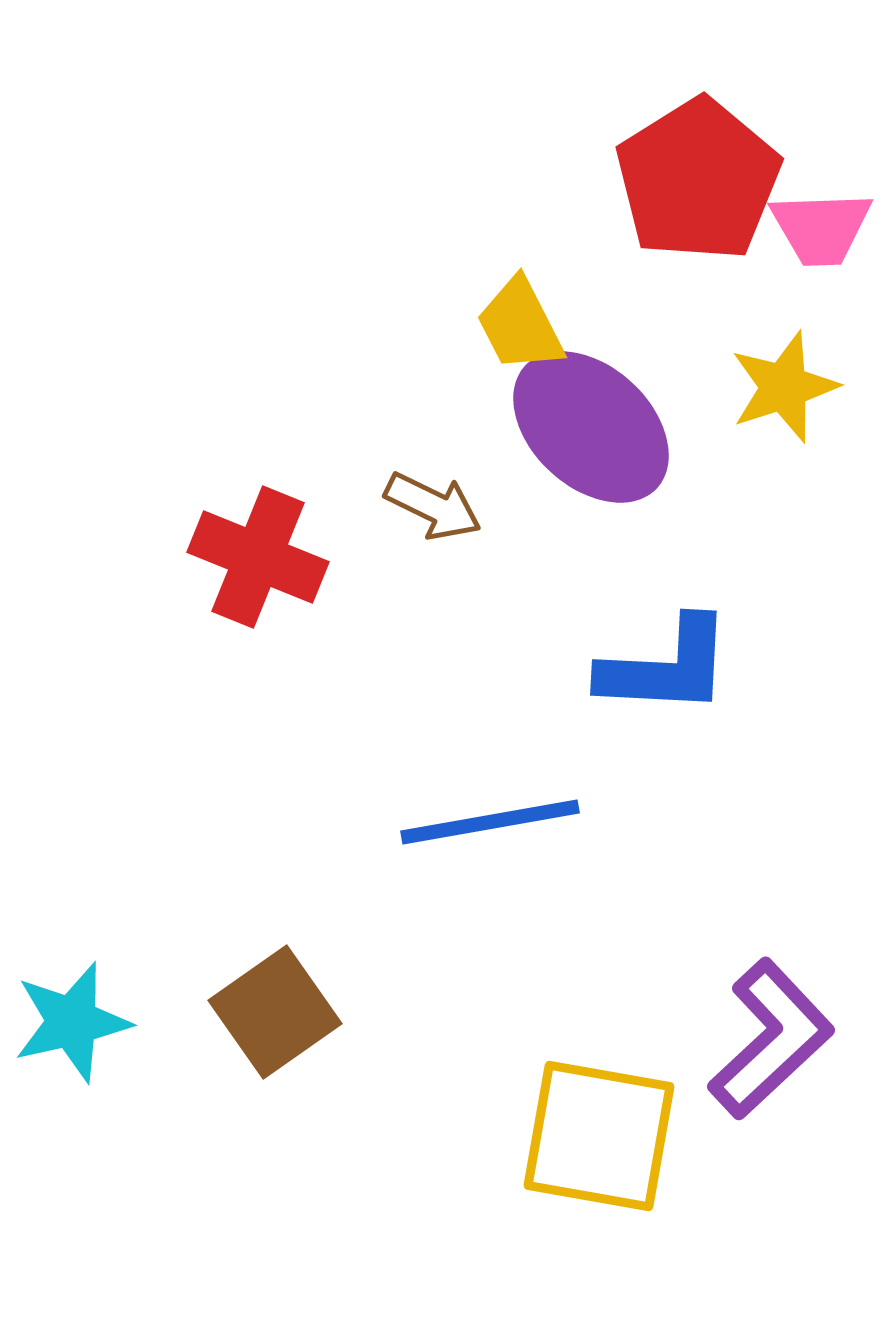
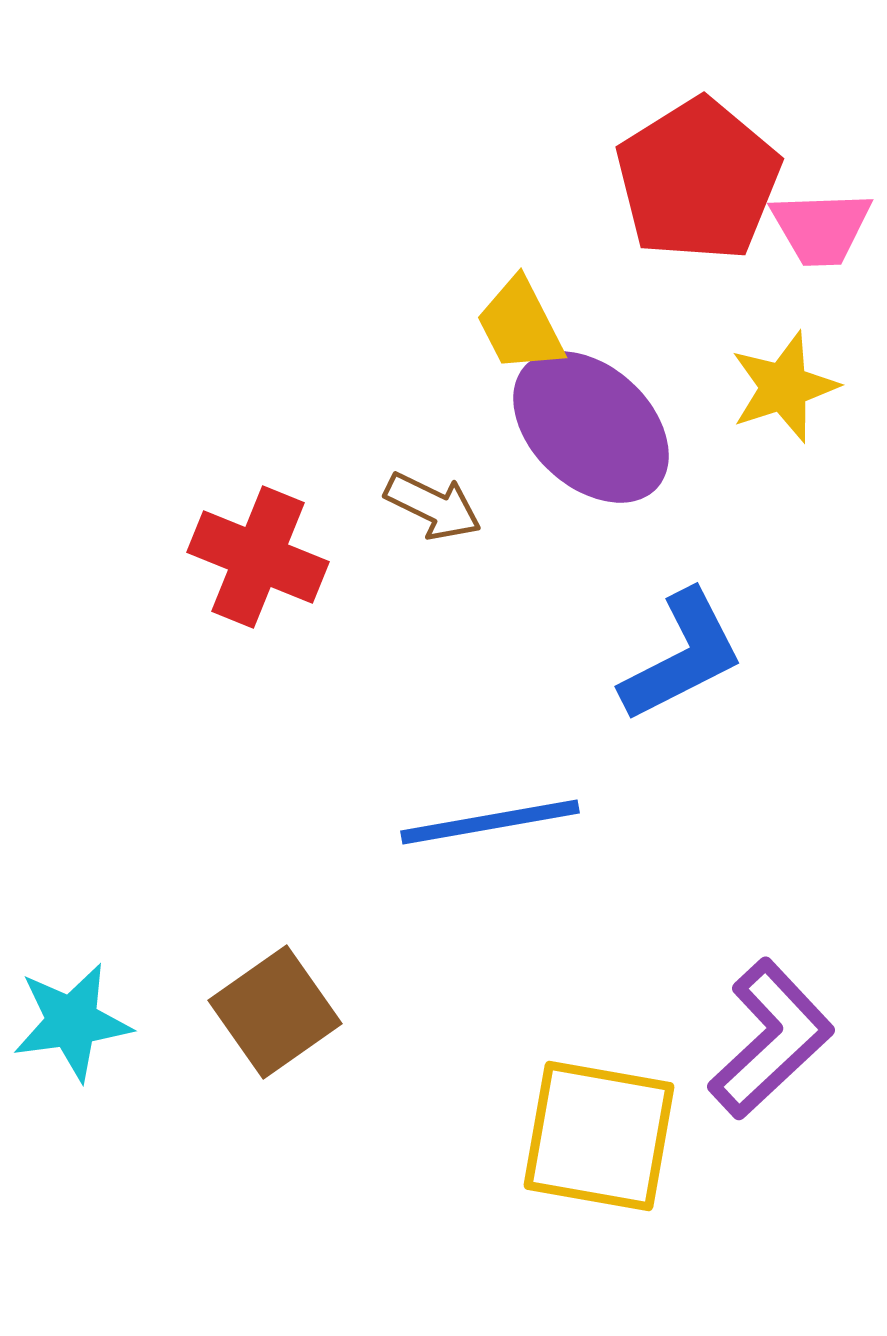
blue L-shape: moved 16 px right, 11 px up; rotated 30 degrees counterclockwise
cyan star: rotated 5 degrees clockwise
